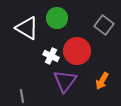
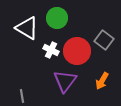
gray square: moved 15 px down
white cross: moved 6 px up
